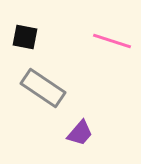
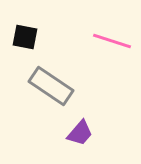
gray rectangle: moved 8 px right, 2 px up
